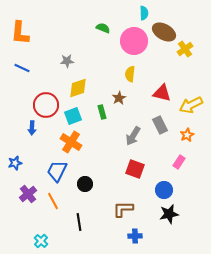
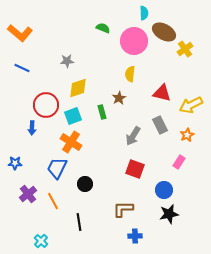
orange L-shape: rotated 55 degrees counterclockwise
blue star: rotated 16 degrees clockwise
blue trapezoid: moved 3 px up
